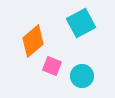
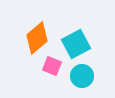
cyan square: moved 5 px left, 21 px down
orange diamond: moved 4 px right, 3 px up
